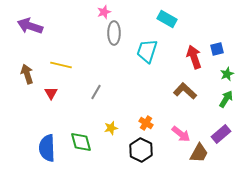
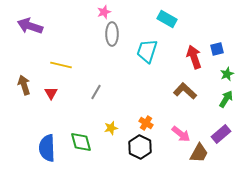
gray ellipse: moved 2 px left, 1 px down
brown arrow: moved 3 px left, 11 px down
black hexagon: moved 1 px left, 3 px up
